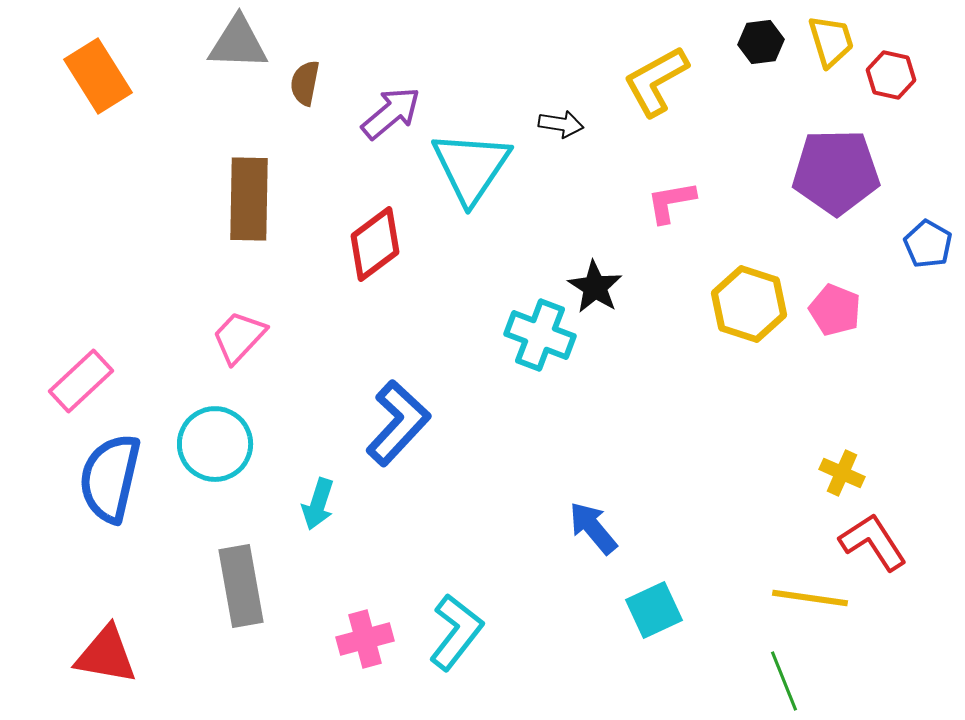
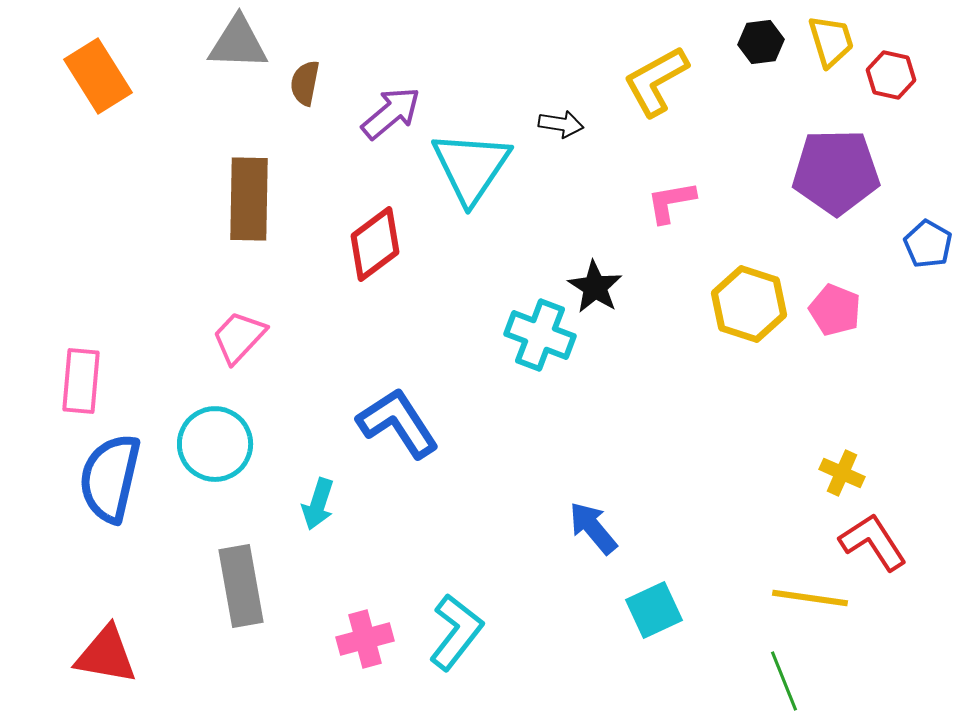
pink rectangle: rotated 42 degrees counterclockwise
blue L-shape: rotated 76 degrees counterclockwise
